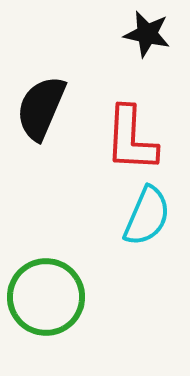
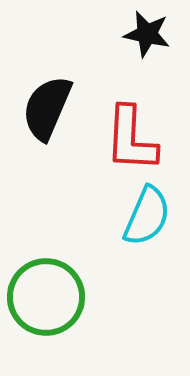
black semicircle: moved 6 px right
